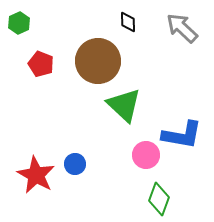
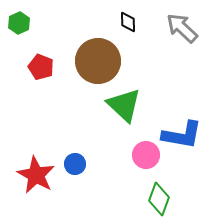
red pentagon: moved 3 px down
